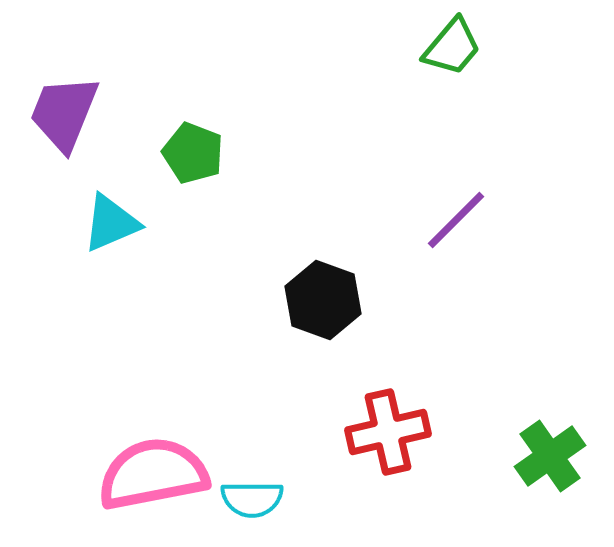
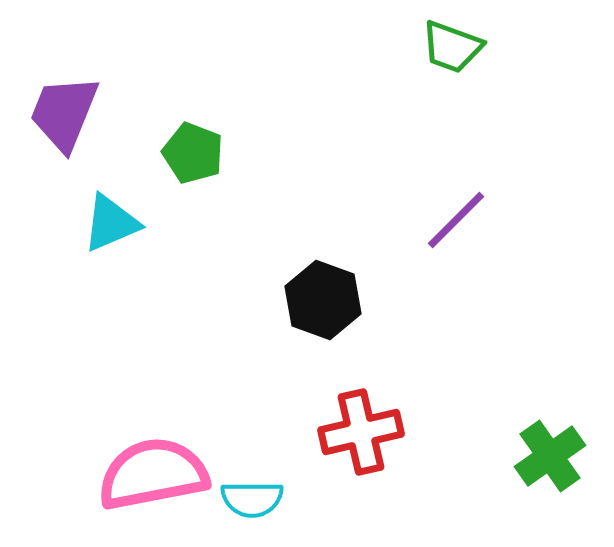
green trapezoid: rotated 70 degrees clockwise
red cross: moved 27 px left
